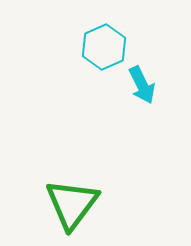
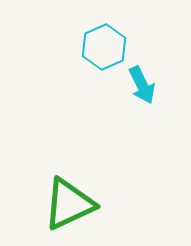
green triangle: moved 3 px left; rotated 28 degrees clockwise
